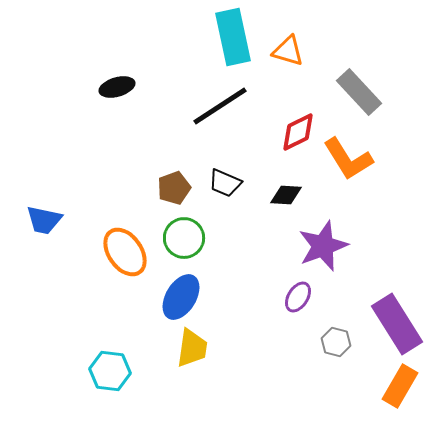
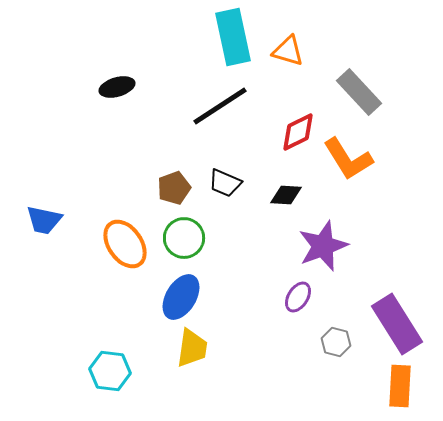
orange ellipse: moved 8 px up
orange rectangle: rotated 27 degrees counterclockwise
